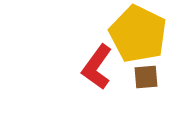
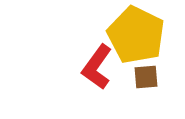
yellow pentagon: moved 2 px left, 1 px down
